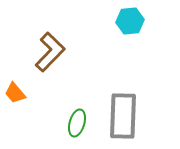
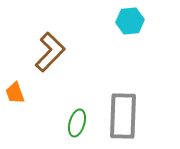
orange trapezoid: rotated 20 degrees clockwise
